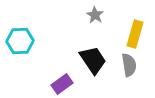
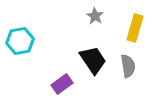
gray star: moved 1 px down
yellow rectangle: moved 6 px up
cyan hexagon: rotated 8 degrees counterclockwise
gray semicircle: moved 1 px left, 1 px down
